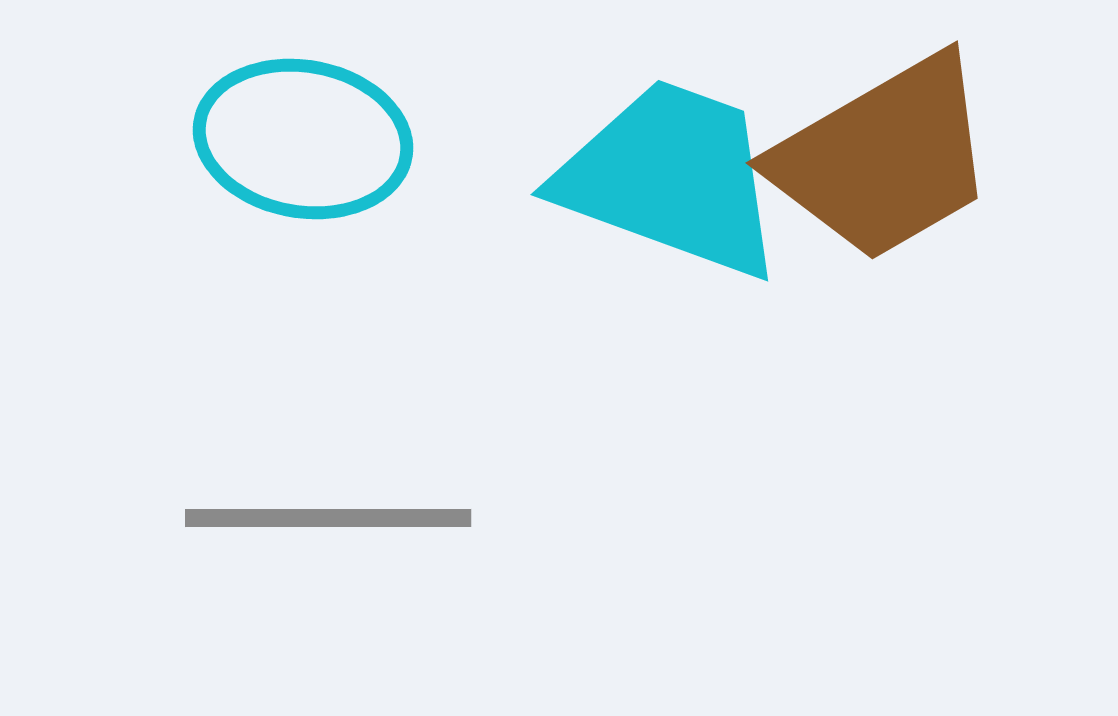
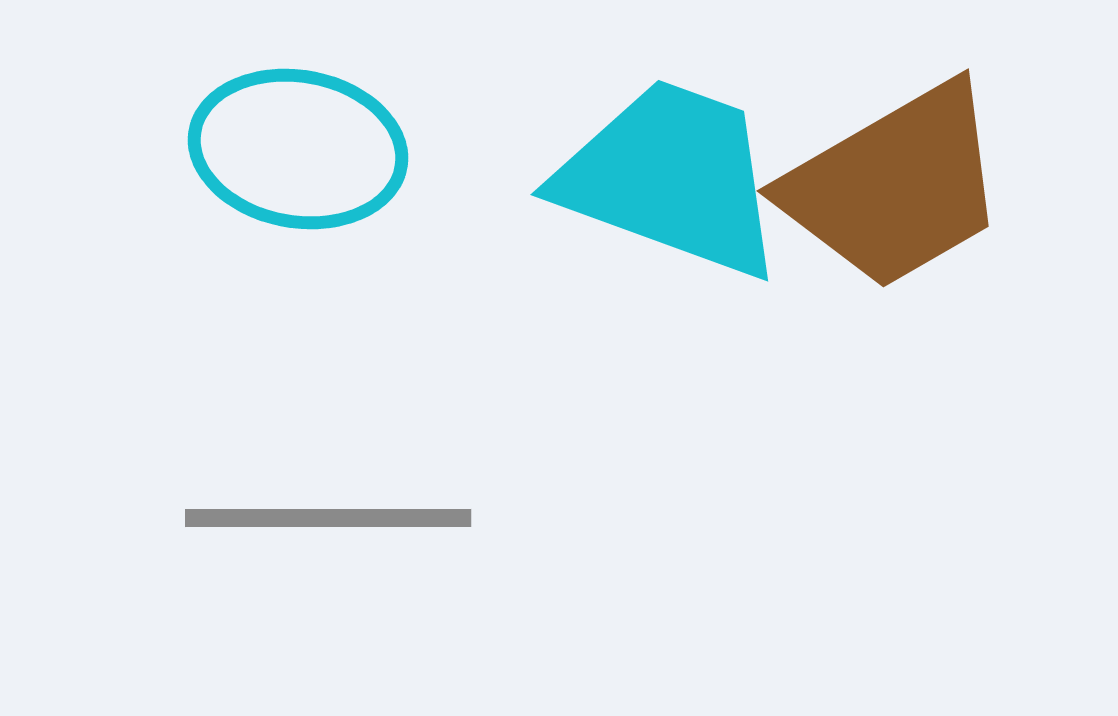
cyan ellipse: moved 5 px left, 10 px down
brown trapezoid: moved 11 px right, 28 px down
